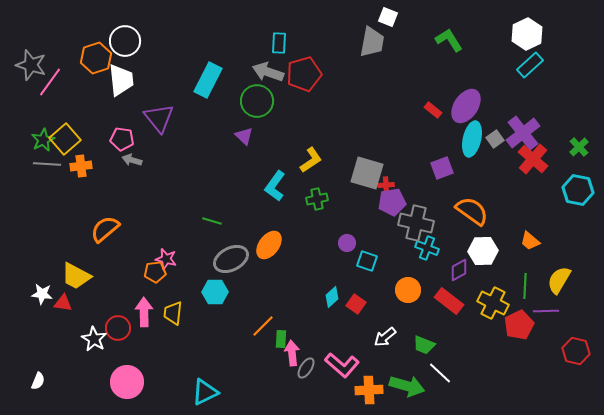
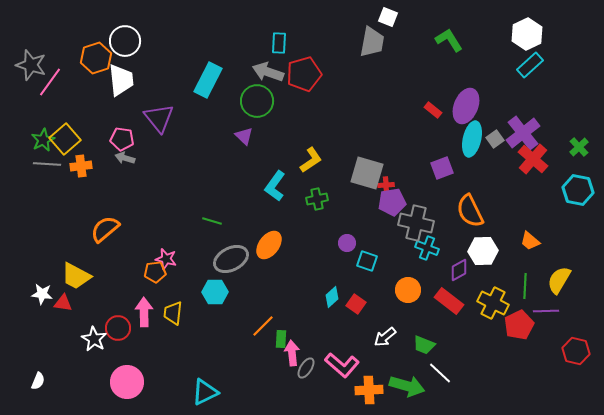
purple ellipse at (466, 106): rotated 12 degrees counterclockwise
gray arrow at (132, 160): moved 7 px left, 2 px up
orange semicircle at (472, 211): moved 2 px left; rotated 152 degrees counterclockwise
